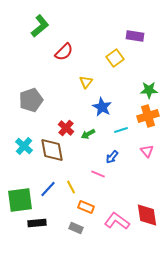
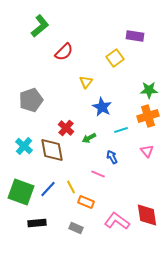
green arrow: moved 1 px right, 4 px down
blue arrow: rotated 112 degrees clockwise
green square: moved 1 px right, 8 px up; rotated 28 degrees clockwise
orange rectangle: moved 5 px up
